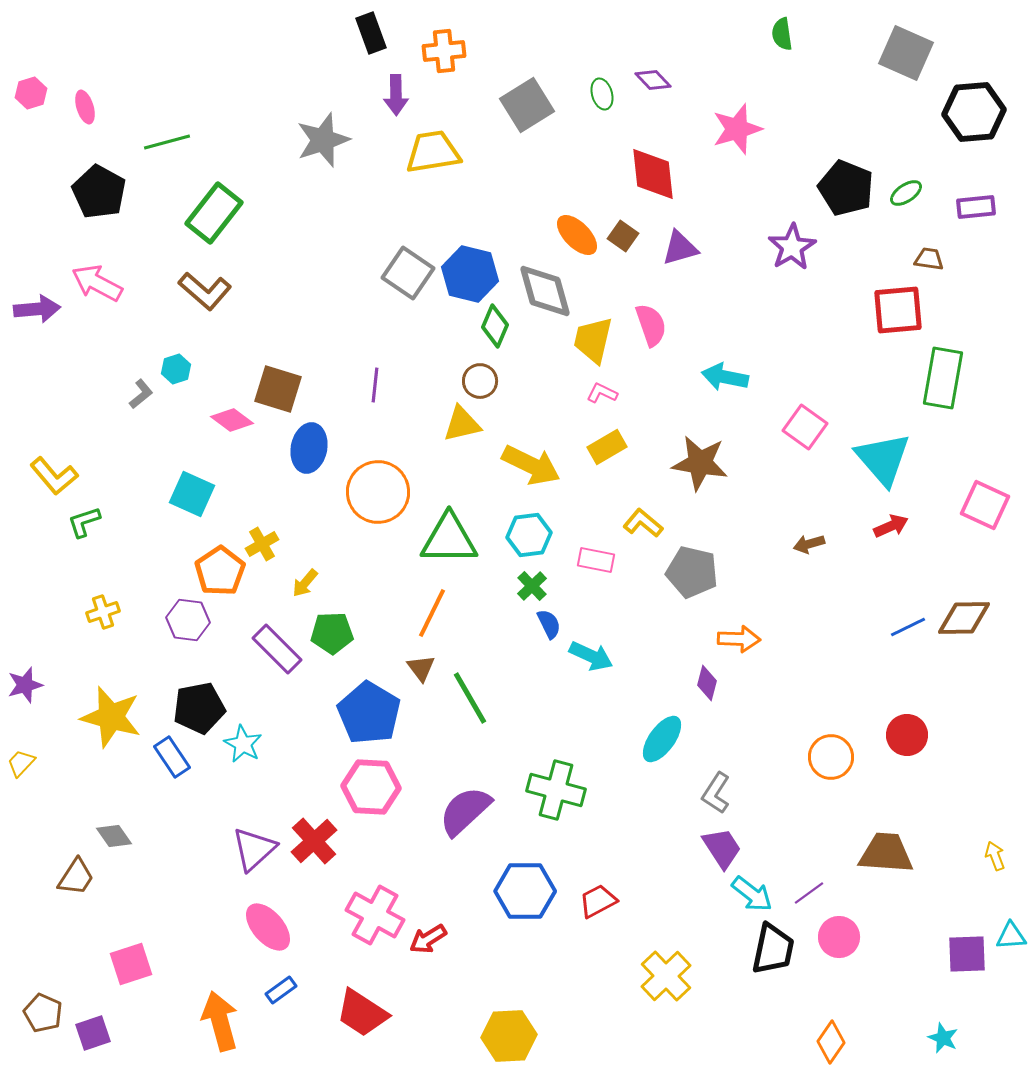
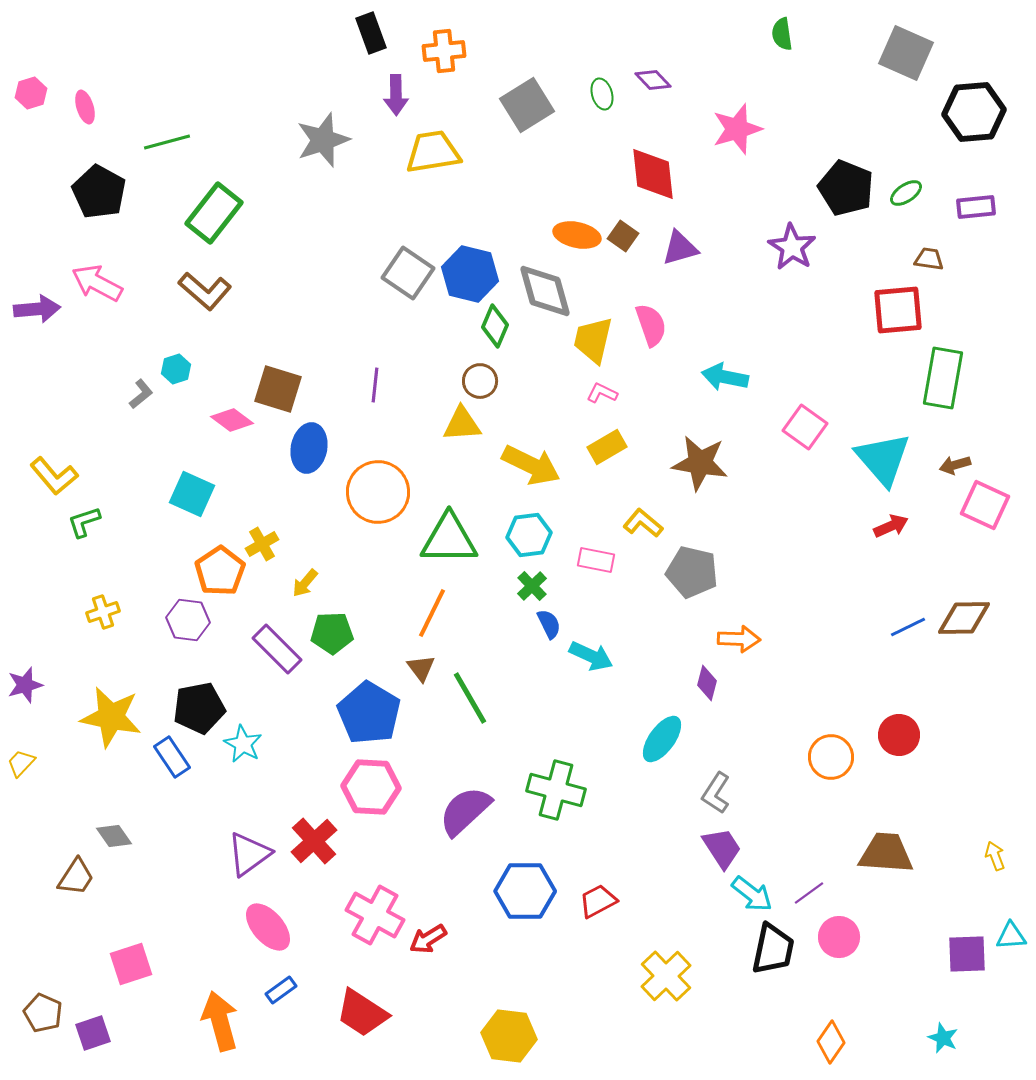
orange ellipse at (577, 235): rotated 33 degrees counterclockwise
purple star at (792, 247): rotated 9 degrees counterclockwise
yellow triangle at (462, 424): rotated 9 degrees clockwise
brown arrow at (809, 544): moved 146 px right, 79 px up
yellow star at (111, 717): rotated 4 degrees counterclockwise
red circle at (907, 735): moved 8 px left
purple triangle at (254, 849): moved 5 px left, 5 px down; rotated 6 degrees clockwise
yellow hexagon at (509, 1036): rotated 10 degrees clockwise
